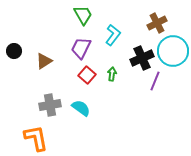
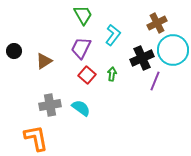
cyan circle: moved 1 px up
